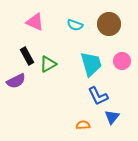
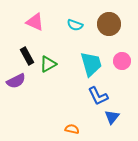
orange semicircle: moved 11 px left, 4 px down; rotated 16 degrees clockwise
